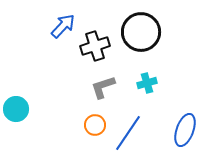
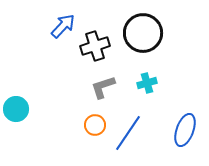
black circle: moved 2 px right, 1 px down
